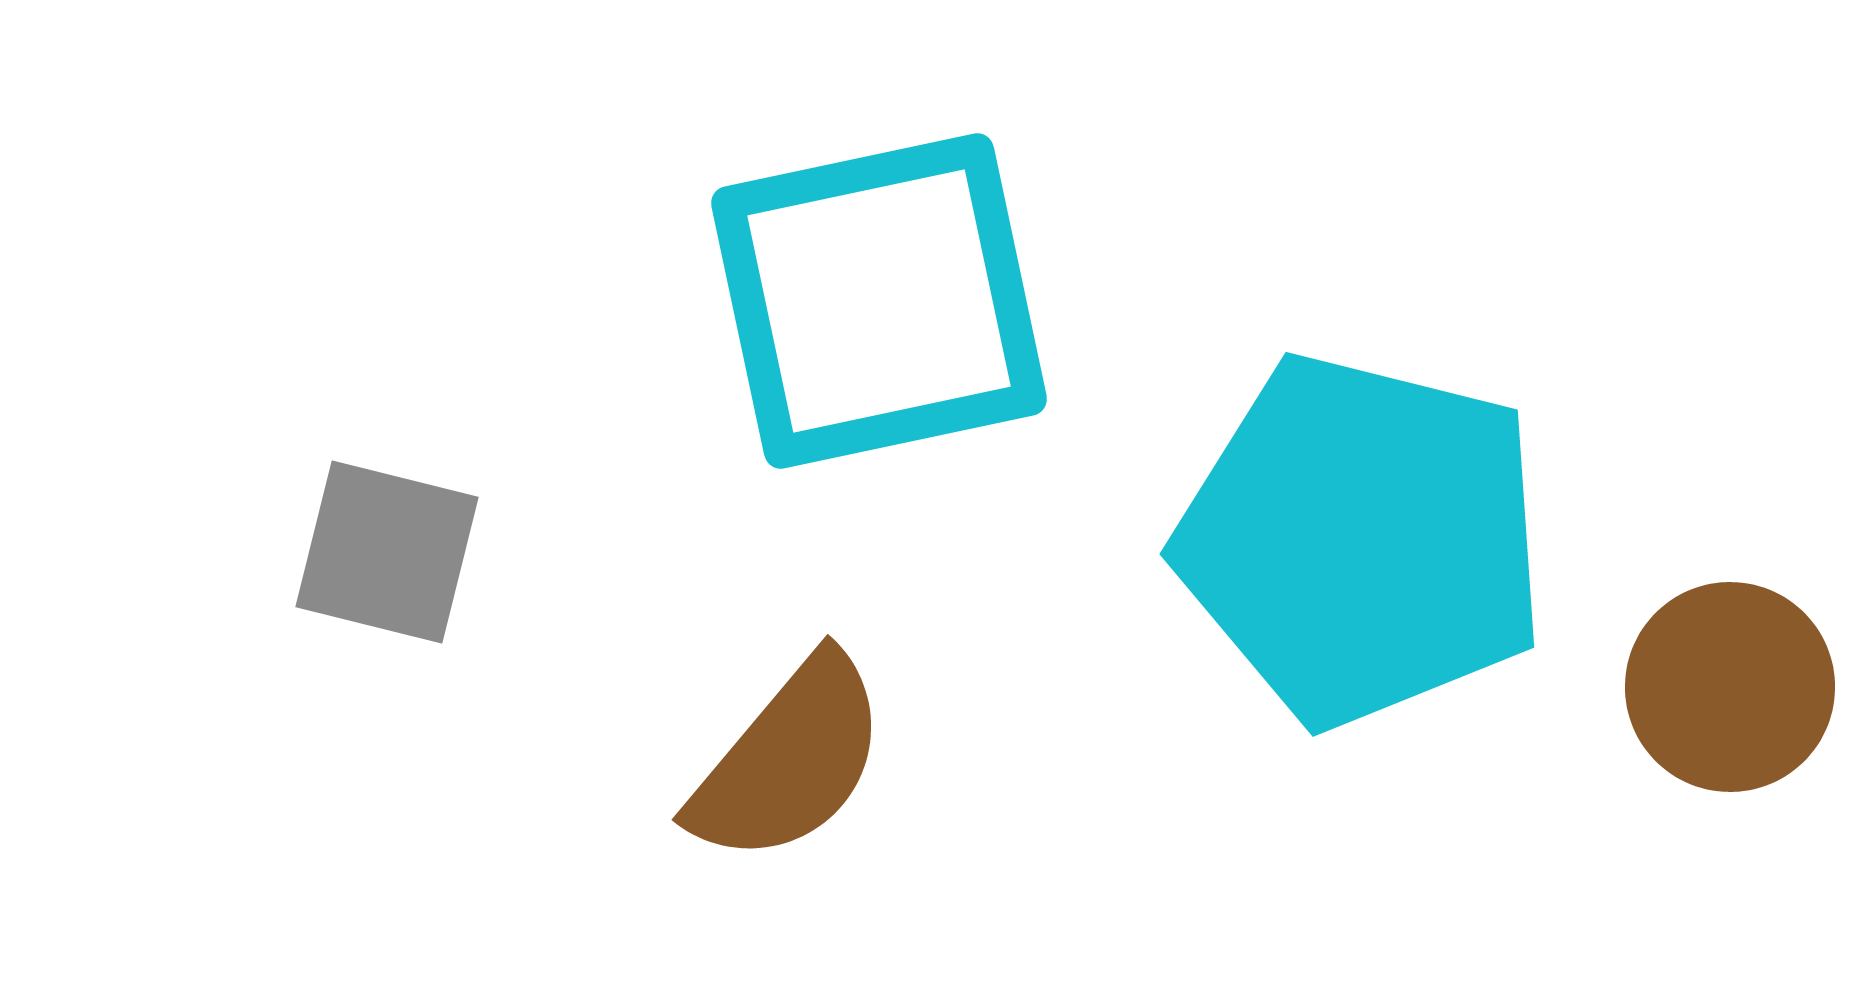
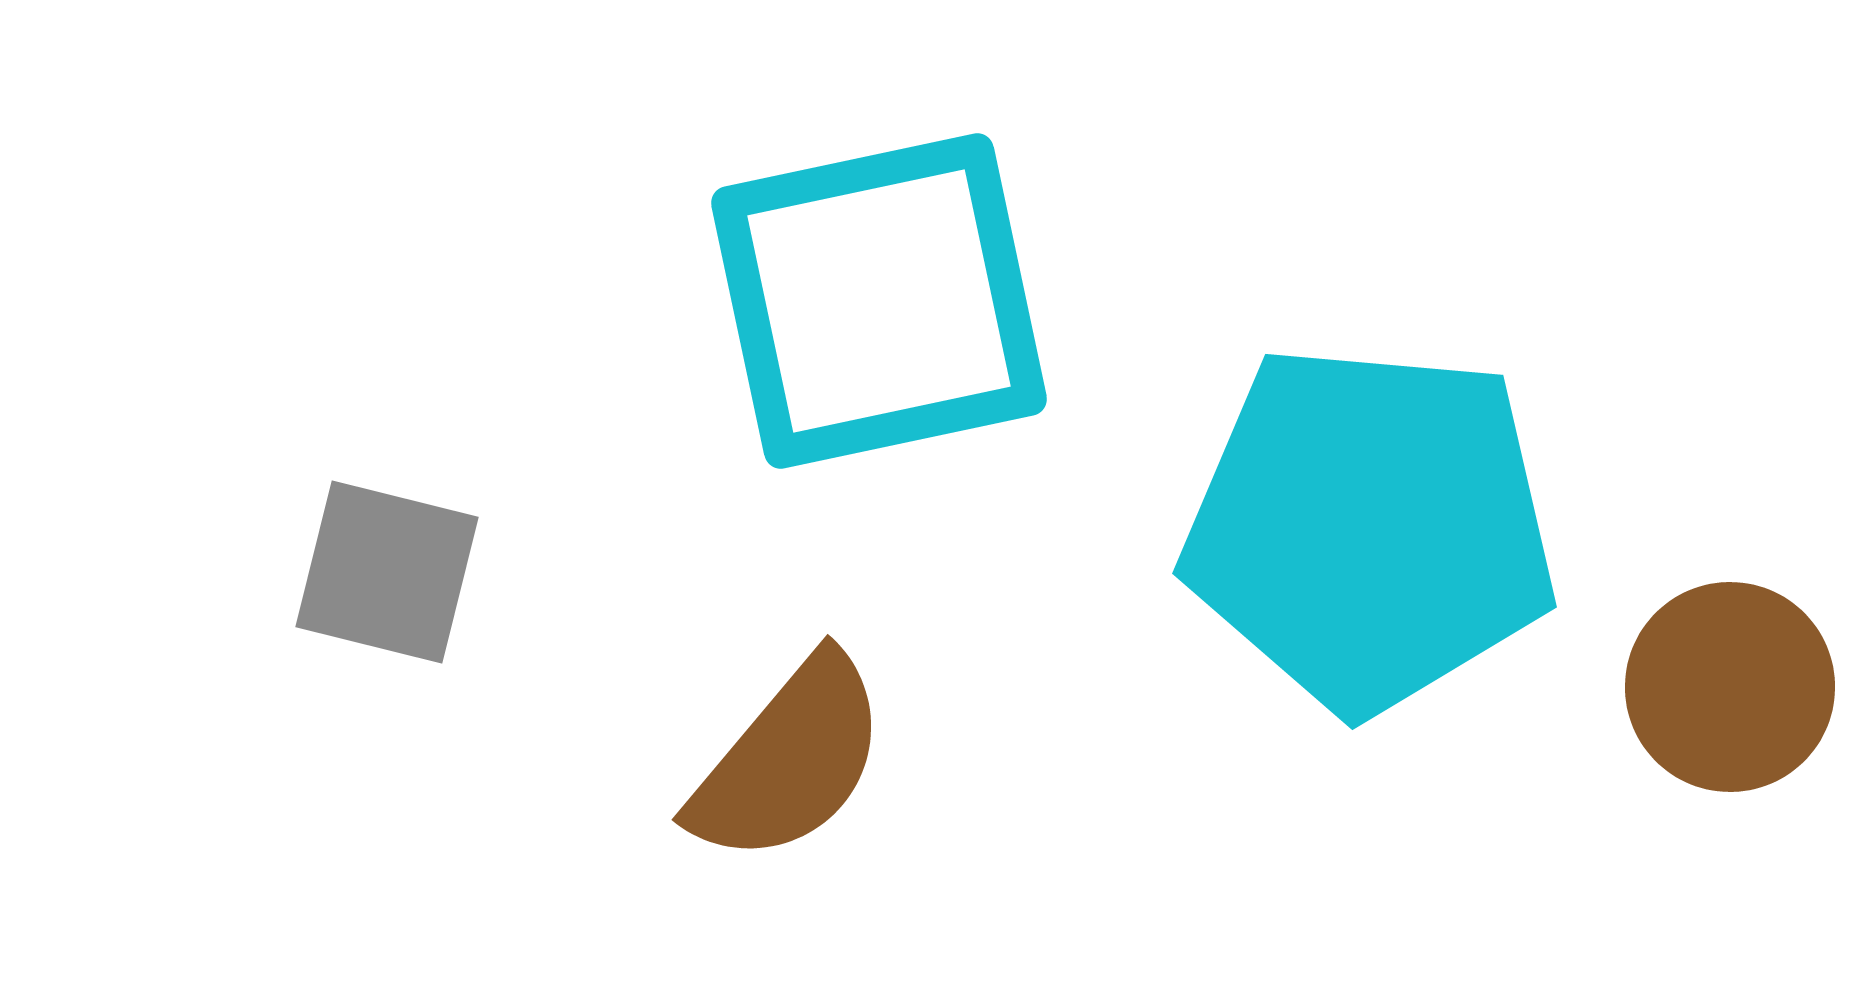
cyan pentagon: moved 8 px right, 12 px up; rotated 9 degrees counterclockwise
gray square: moved 20 px down
